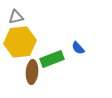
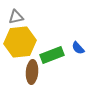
green rectangle: moved 4 px up
